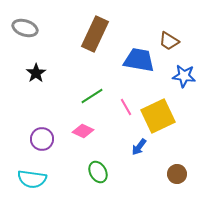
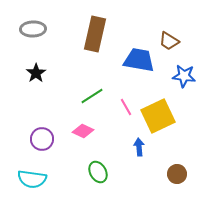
gray ellipse: moved 8 px right, 1 px down; rotated 20 degrees counterclockwise
brown rectangle: rotated 12 degrees counterclockwise
blue arrow: rotated 138 degrees clockwise
